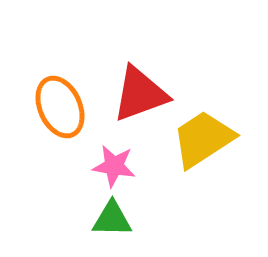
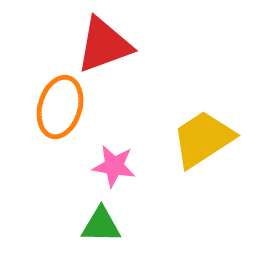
red triangle: moved 36 px left, 49 px up
orange ellipse: rotated 40 degrees clockwise
green triangle: moved 11 px left, 6 px down
